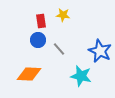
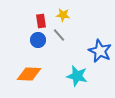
gray line: moved 14 px up
cyan star: moved 4 px left
